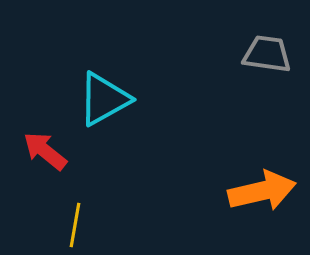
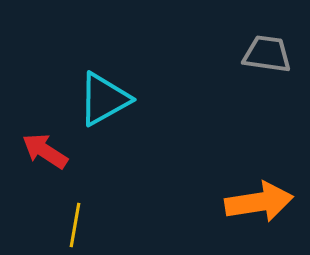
red arrow: rotated 6 degrees counterclockwise
orange arrow: moved 3 px left, 11 px down; rotated 4 degrees clockwise
